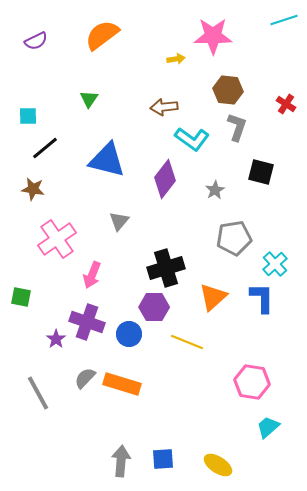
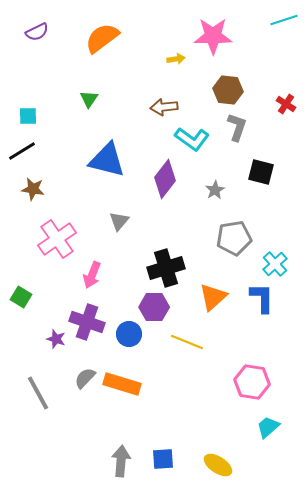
orange semicircle: moved 3 px down
purple semicircle: moved 1 px right, 9 px up
black line: moved 23 px left, 3 px down; rotated 8 degrees clockwise
green square: rotated 20 degrees clockwise
purple star: rotated 18 degrees counterclockwise
